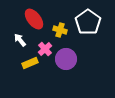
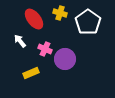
yellow cross: moved 17 px up
white arrow: moved 1 px down
pink cross: rotated 24 degrees counterclockwise
purple circle: moved 1 px left
yellow rectangle: moved 1 px right, 10 px down
